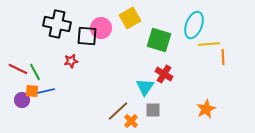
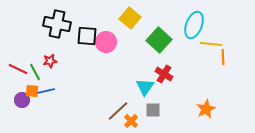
yellow square: rotated 20 degrees counterclockwise
pink circle: moved 5 px right, 14 px down
green square: rotated 25 degrees clockwise
yellow line: moved 2 px right; rotated 10 degrees clockwise
red star: moved 21 px left
